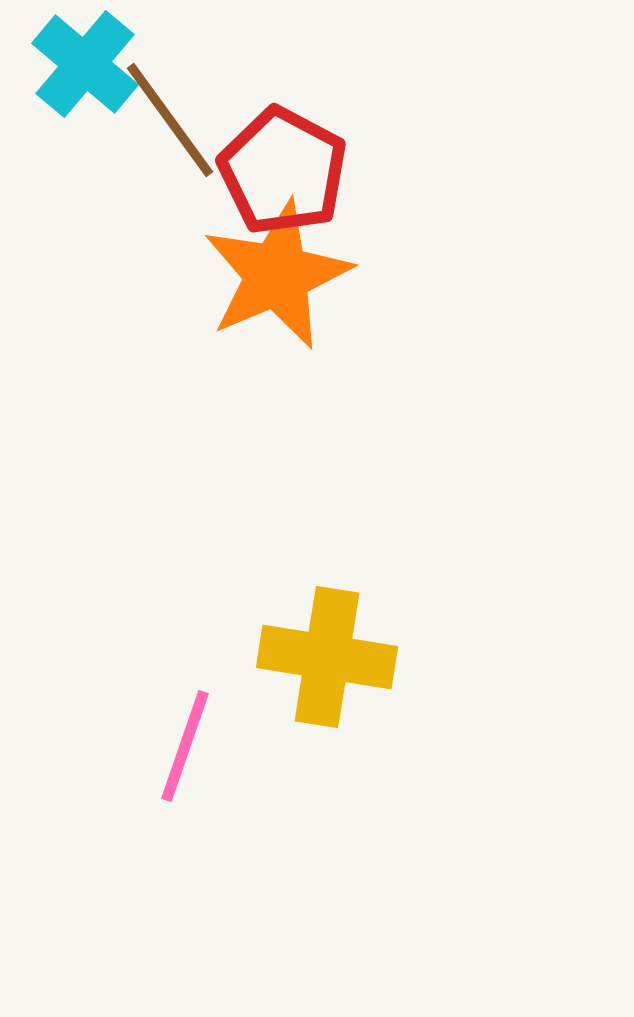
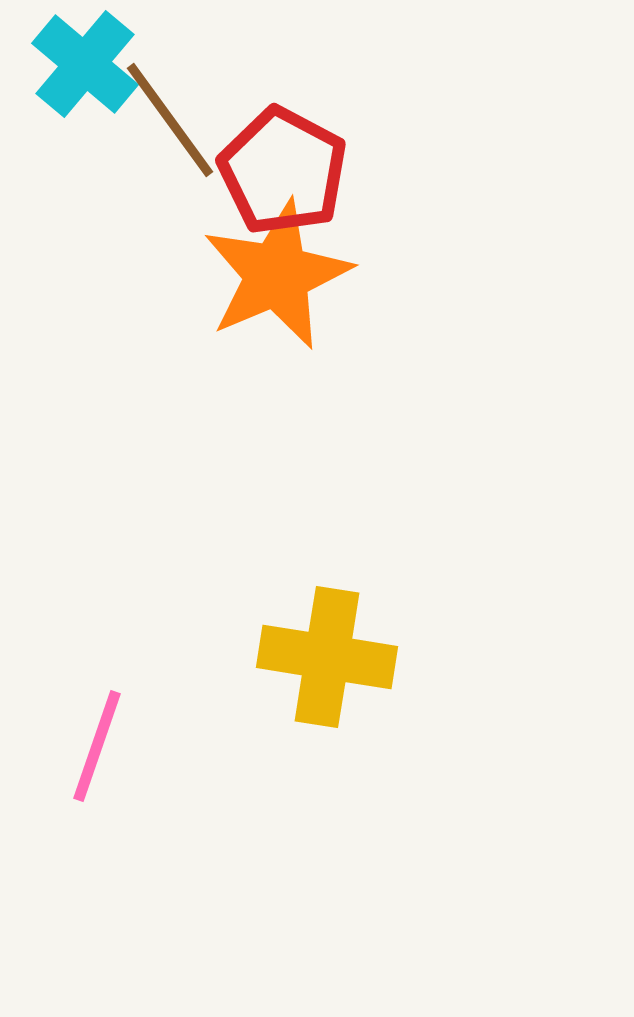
pink line: moved 88 px left
